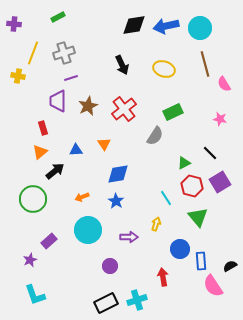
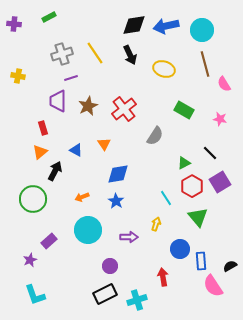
green rectangle at (58, 17): moved 9 px left
cyan circle at (200, 28): moved 2 px right, 2 px down
yellow line at (33, 53): moved 62 px right; rotated 55 degrees counterclockwise
gray cross at (64, 53): moved 2 px left, 1 px down
black arrow at (122, 65): moved 8 px right, 10 px up
green rectangle at (173, 112): moved 11 px right, 2 px up; rotated 54 degrees clockwise
blue triangle at (76, 150): rotated 32 degrees clockwise
black arrow at (55, 171): rotated 24 degrees counterclockwise
red hexagon at (192, 186): rotated 15 degrees clockwise
black rectangle at (106, 303): moved 1 px left, 9 px up
